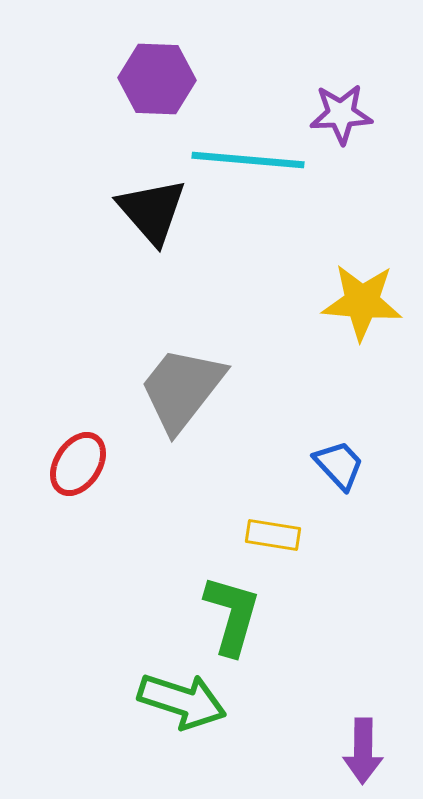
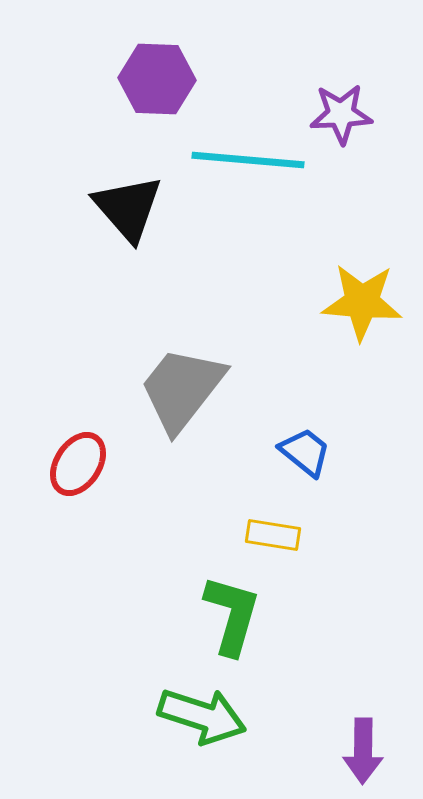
black triangle: moved 24 px left, 3 px up
blue trapezoid: moved 34 px left, 13 px up; rotated 8 degrees counterclockwise
green arrow: moved 20 px right, 15 px down
